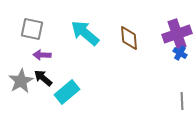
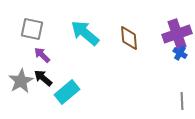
purple arrow: rotated 42 degrees clockwise
